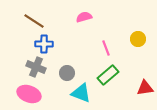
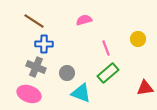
pink semicircle: moved 3 px down
green rectangle: moved 2 px up
